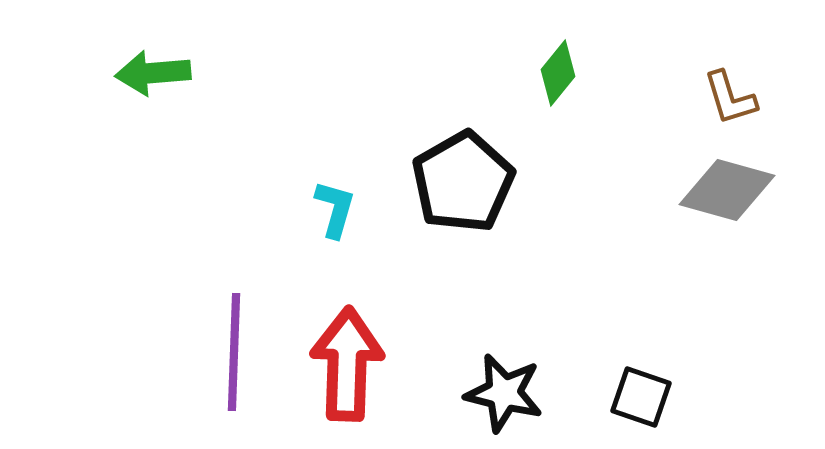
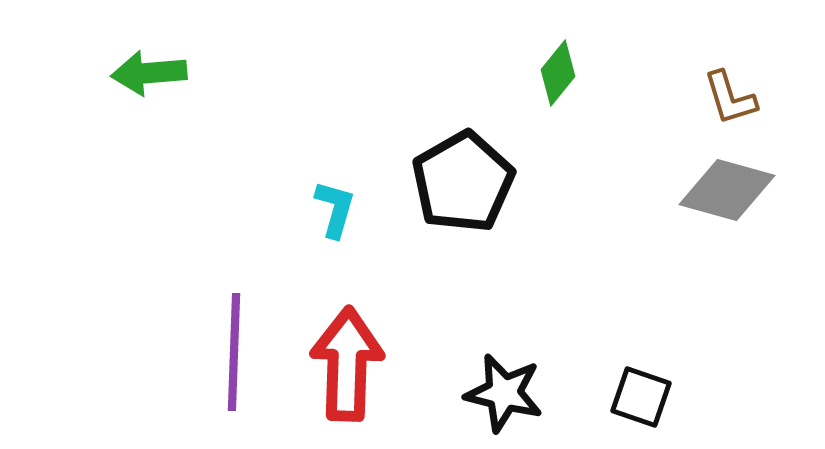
green arrow: moved 4 px left
